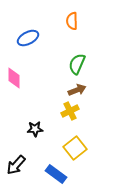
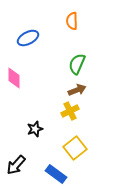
black star: rotated 14 degrees counterclockwise
